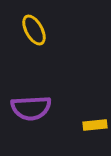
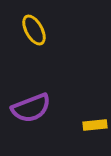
purple semicircle: rotated 18 degrees counterclockwise
